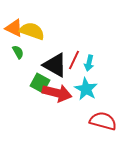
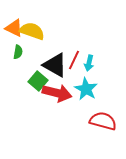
green semicircle: rotated 40 degrees clockwise
green square: moved 2 px left, 2 px up; rotated 12 degrees clockwise
